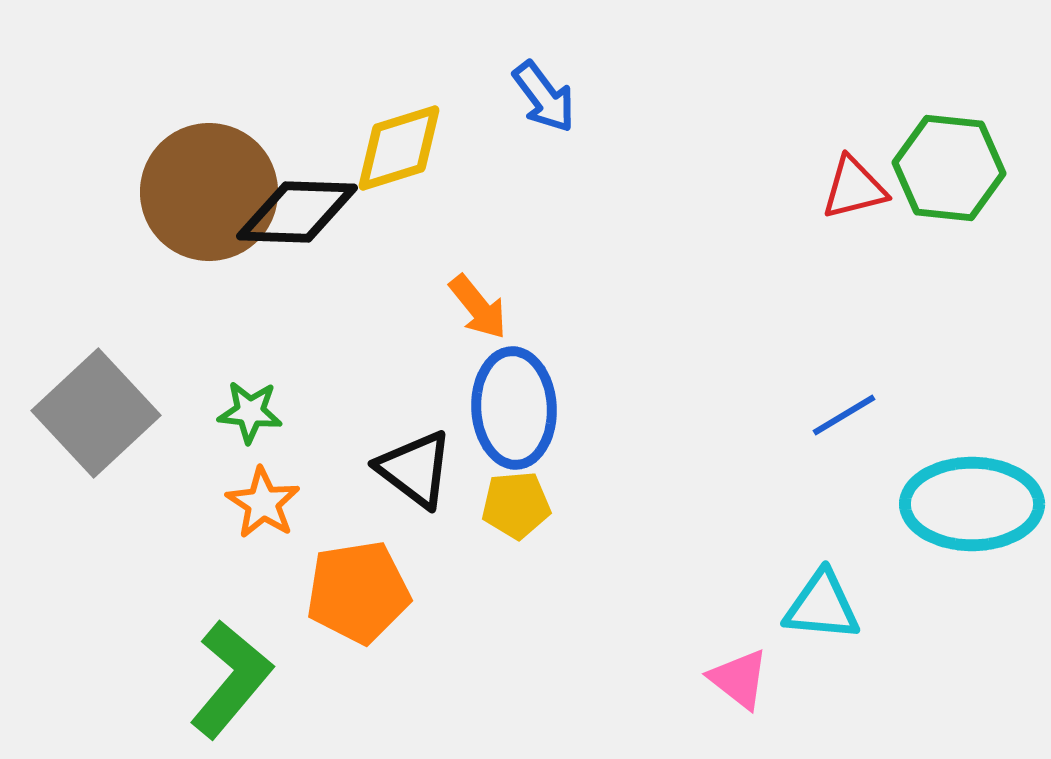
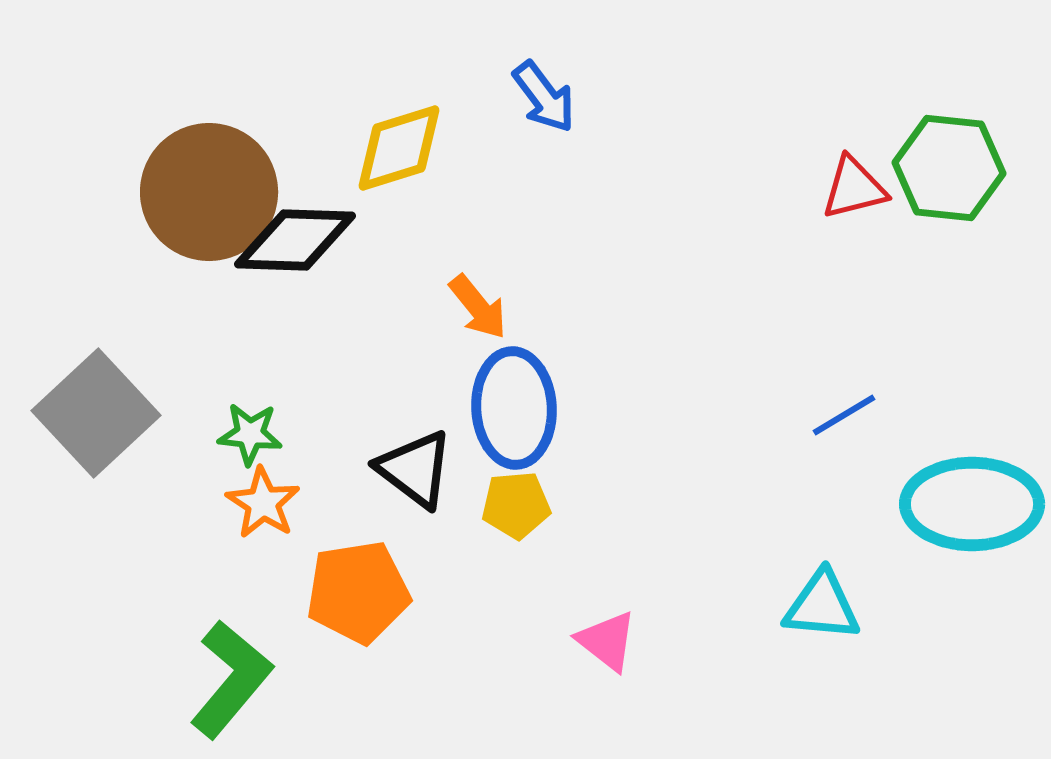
black diamond: moved 2 px left, 28 px down
green star: moved 22 px down
pink triangle: moved 132 px left, 38 px up
